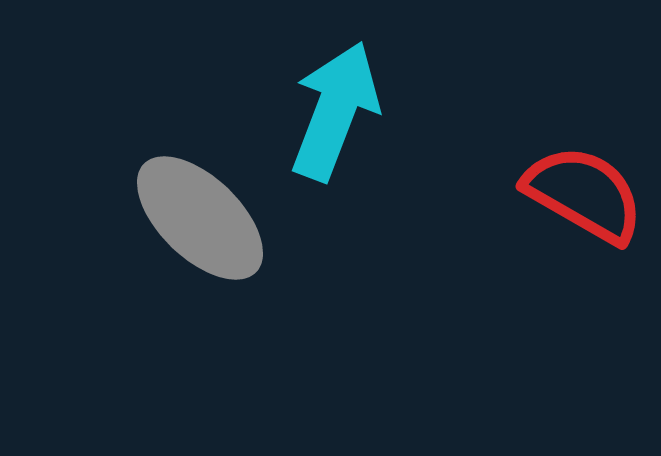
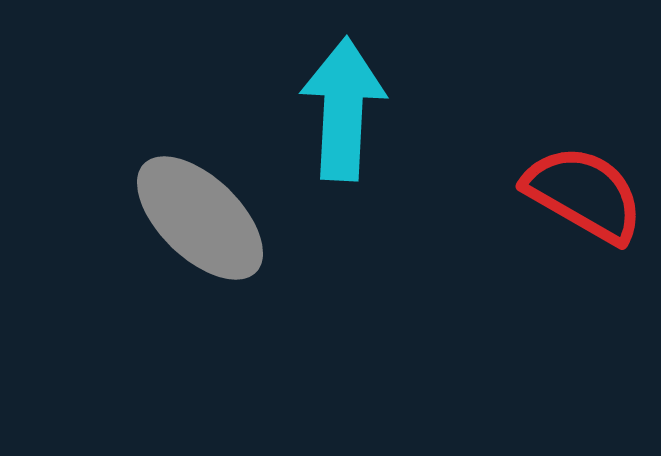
cyan arrow: moved 8 px right, 2 px up; rotated 18 degrees counterclockwise
